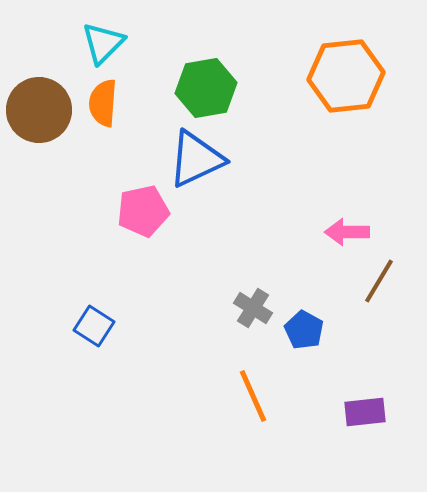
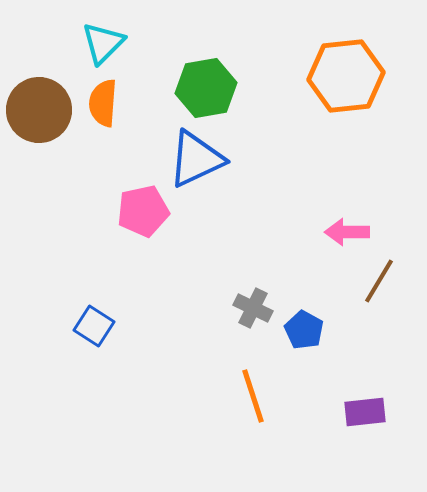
gray cross: rotated 6 degrees counterclockwise
orange line: rotated 6 degrees clockwise
